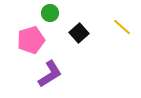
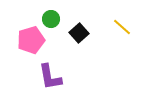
green circle: moved 1 px right, 6 px down
purple L-shape: moved 3 px down; rotated 112 degrees clockwise
